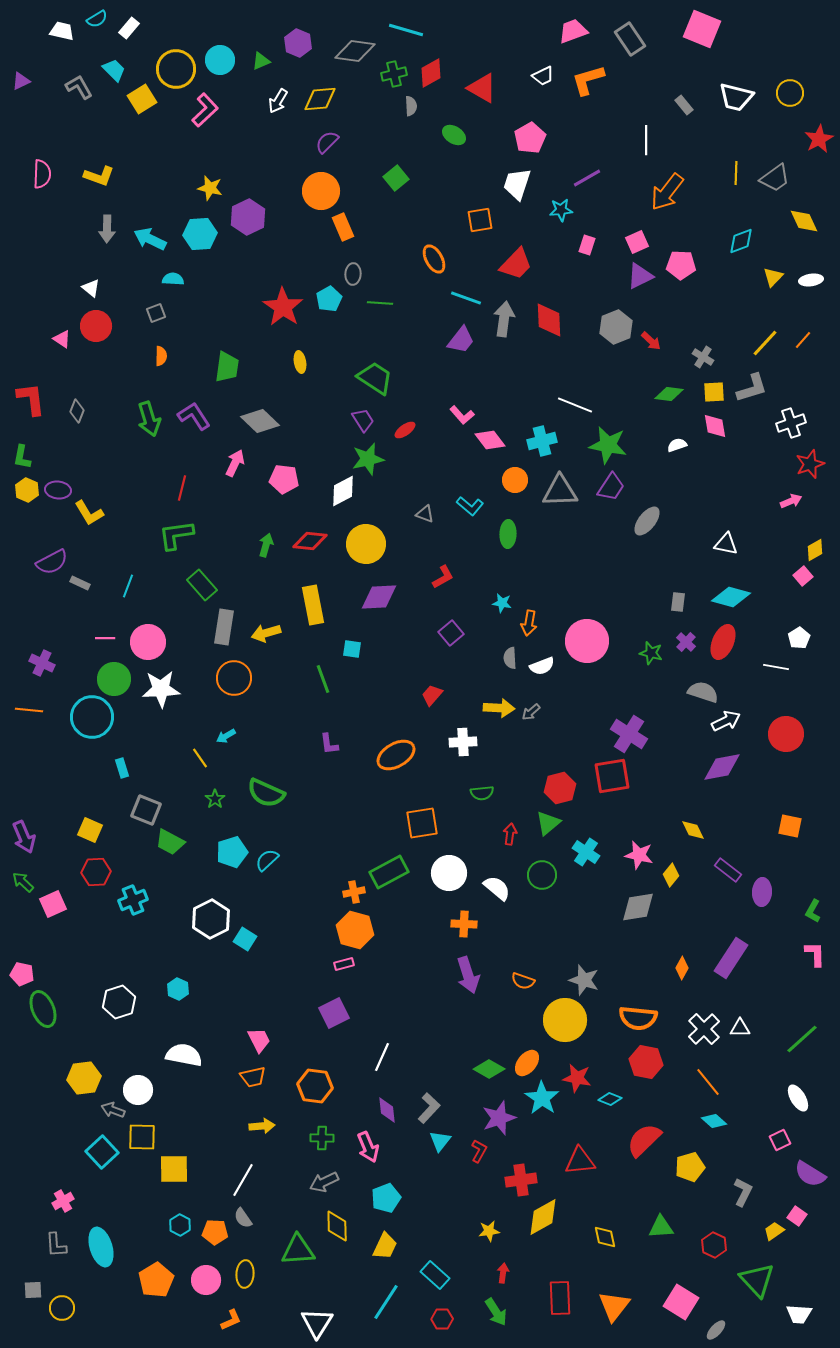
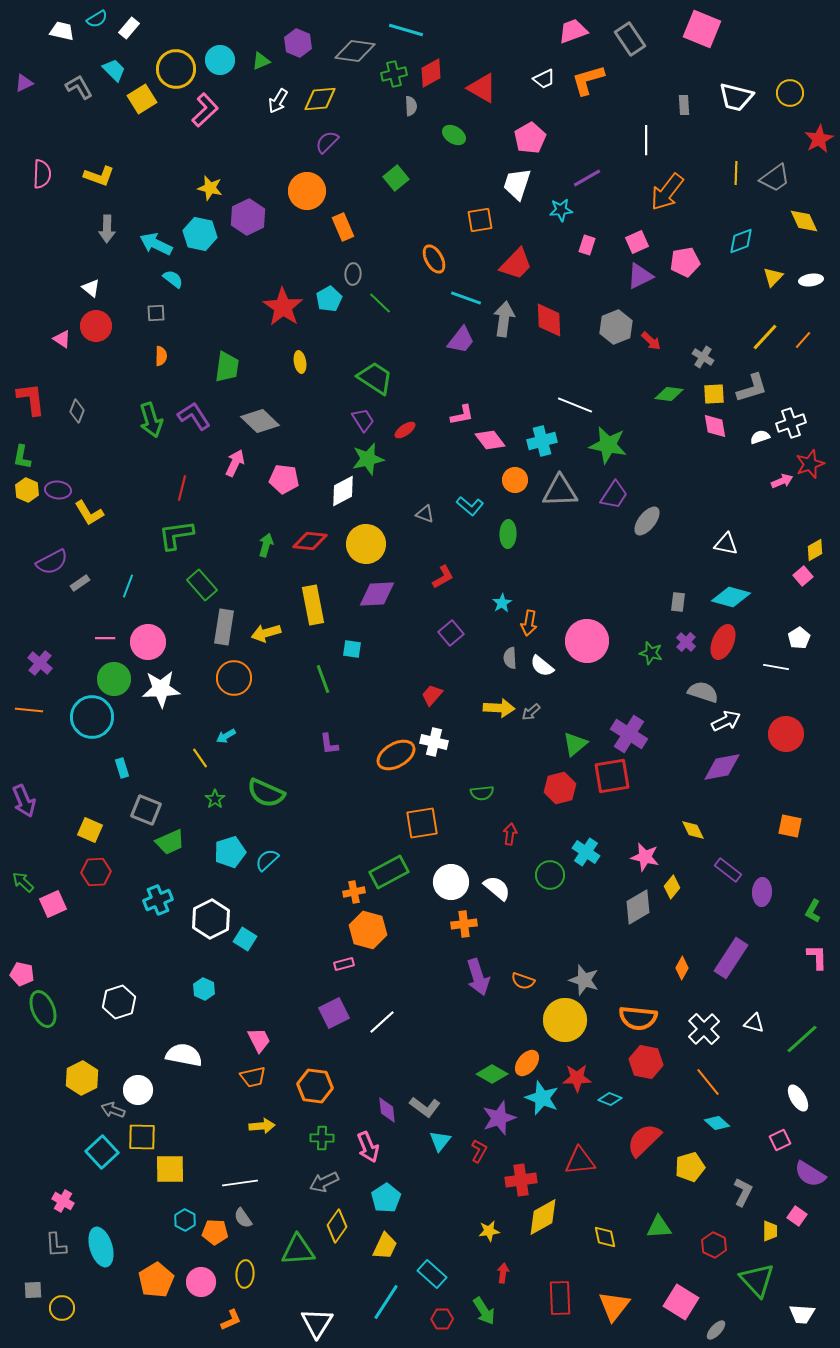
white trapezoid at (543, 76): moved 1 px right, 3 px down
purple triangle at (21, 81): moved 3 px right, 2 px down
gray rectangle at (684, 105): rotated 36 degrees clockwise
orange circle at (321, 191): moved 14 px left
cyan hexagon at (200, 234): rotated 16 degrees clockwise
cyan arrow at (150, 239): moved 6 px right, 5 px down
pink pentagon at (681, 265): moved 4 px right, 3 px up; rotated 12 degrees counterclockwise
cyan semicircle at (173, 279): rotated 35 degrees clockwise
green line at (380, 303): rotated 40 degrees clockwise
gray square at (156, 313): rotated 18 degrees clockwise
yellow line at (765, 343): moved 6 px up
yellow square at (714, 392): moved 2 px down
pink L-shape at (462, 415): rotated 60 degrees counterclockwise
green arrow at (149, 419): moved 2 px right, 1 px down
white semicircle at (677, 445): moved 83 px right, 8 px up
purple trapezoid at (611, 487): moved 3 px right, 8 px down
pink arrow at (791, 501): moved 9 px left, 20 px up
gray rectangle at (80, 583): rotated 60 degrees counterclockwise
purple diamond at (379, 597): moved 2 px left, 3 px up
cyan star at (502, 603): rotated 30 degrees clockwise
purple cross at (42, 663): moved 2 px left; rotated 15 degrees clockwise
white semicircle at (542, 666): rotated 60 degrees clockwise
white cross at (463, 742): moved 29 px left; rotated 16 degrees clockwise
green triangle at (548, 823): moved 27 px right, 79 px up
purple arrow at (24, 837): moved 36 px up
green trapezoid at (170, 842): rotated 52 degrees counterclockwise
cyan pentagon at (232, 852): moved 2 px left
pink star at (639, 855): moved 6 px right, 2 px down
white circle at (449, 873): moved 2 px right, 9 px down
green circle at (542, 875): moved 8 px right
yellow diamond at (671, 875): moved 1 px right, 12 px down
cyan cross at (133, 900): moved 25 px right
gray diamond at (638, 907): rotated 21 degrees counterclockwise
orange cross at (464, 924): rotated 10 degrees counterclockwise
orange hexagon at (355, 930): moved 13 px right
pink L-shape at (815, 954): moved 2 px right, 3 px down
purple arrow at (468, 975): moved 10 px right, 2 px down
cyan hexagon at (178, 989): moved 26 px right
white triangle at (740, 1028): moved 14 px right, 5 px up; rotated 15 degrees clockwise
white line at (382, 1057): moved 35 px up; rotated 24 degrees clockwise
green diamond at (489, 1069): moved 3 px right, 5 px down
yellow hexagon at (84, 1078): moved 2 px left; rotated 20 degrees counterclockwise
red star at (577, 1078): rotated 12 degrees counterclockwise
cyan star at (542, 1098): rotated 12 degrees counterclockwise
gray L-shape at (429, 1108): moved 4 px left, 1 px up; rotated 84 degrees clockwise
cyan diamond at (714, 1121): moved 3 px right, 2 px down
yellow square at (174, 1169): moved 4 px left
white line at (243, 1180): moved 3 px left, 3 px down; rotated 52 degrees clockwise
cyan pentagon at (386, 1198): rotated 12 degrees counterclockwise
pink cross at (63, 1201): rotated 30 degrees counterclockwise
cyan hexagon at (180, 1225): moved 5 px right, 5 px up
yellow diamond at (337, 1226): rotated 36 degrees clockwise
green triangle at (661, 1227): moved 2 px left
yellow trapezoid at (774, 1231): moved 4 px left; rotated 125 degrees clockwise
cyan rectangle at (435, 1275): moved 3 px left, 1 px up
pink circle at (206, 1280): moved 5 px left, 2 px down
green arrow at (496, 1312): moved 12 px left, 1 px up
white trapezoid at (799, 1314): moved 3 px right
